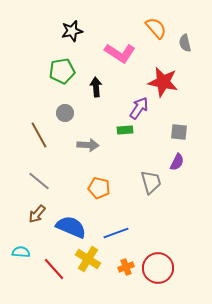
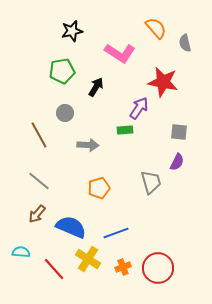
black arrow: rotated 36 degrees clockwise
orange pentagon: rotated 30 degrees counterclockwise
orange cross: moved 3 px left
